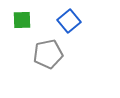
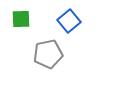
green square: moved 1 px left, 1 px up
